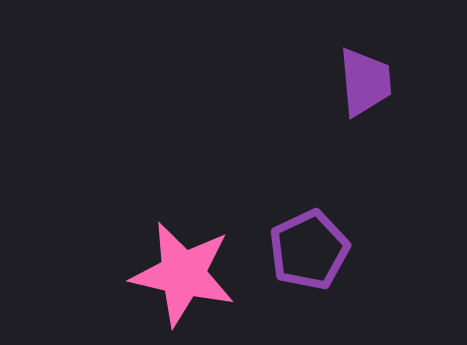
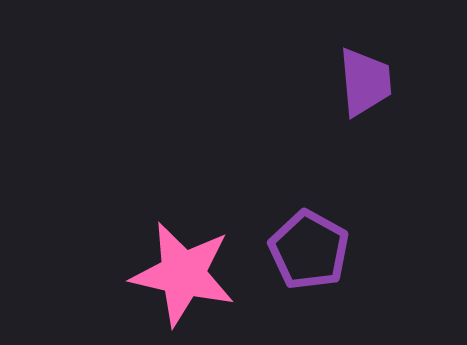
purple pentagon: rotated 18 degrees counterclockwise
